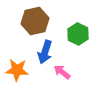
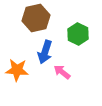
brown hexagon: moved 1 px right, 3 px up
